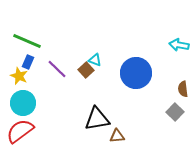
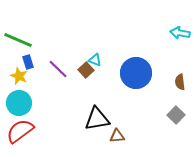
green line: moved 9 px left, 1 px up
cyan arrow: moved 1 px right, 12 px up
blue rectangle: rotated 40 degrees counterclockwise
purple line: moved 1 px right
brown semicircle: moved 3 px left, 7 px up
cyan circle: moved 4 px left
gray square: moved 1 px right, 3 px down
